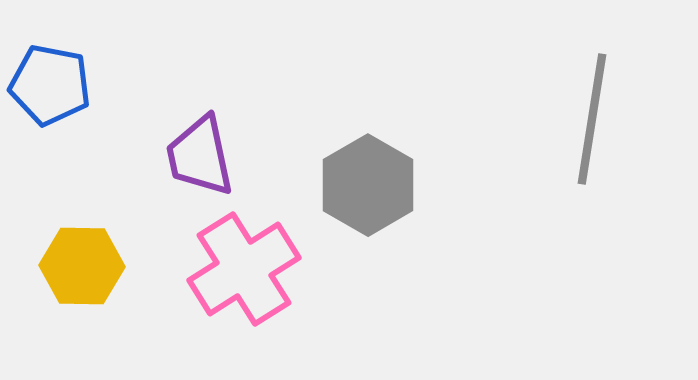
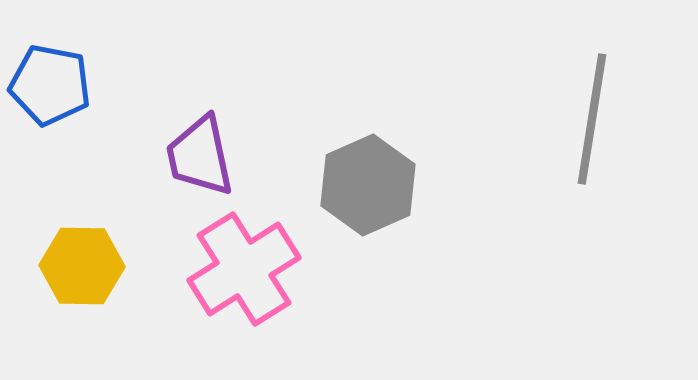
gray hexagon: rotated 6 degrees clockwise
